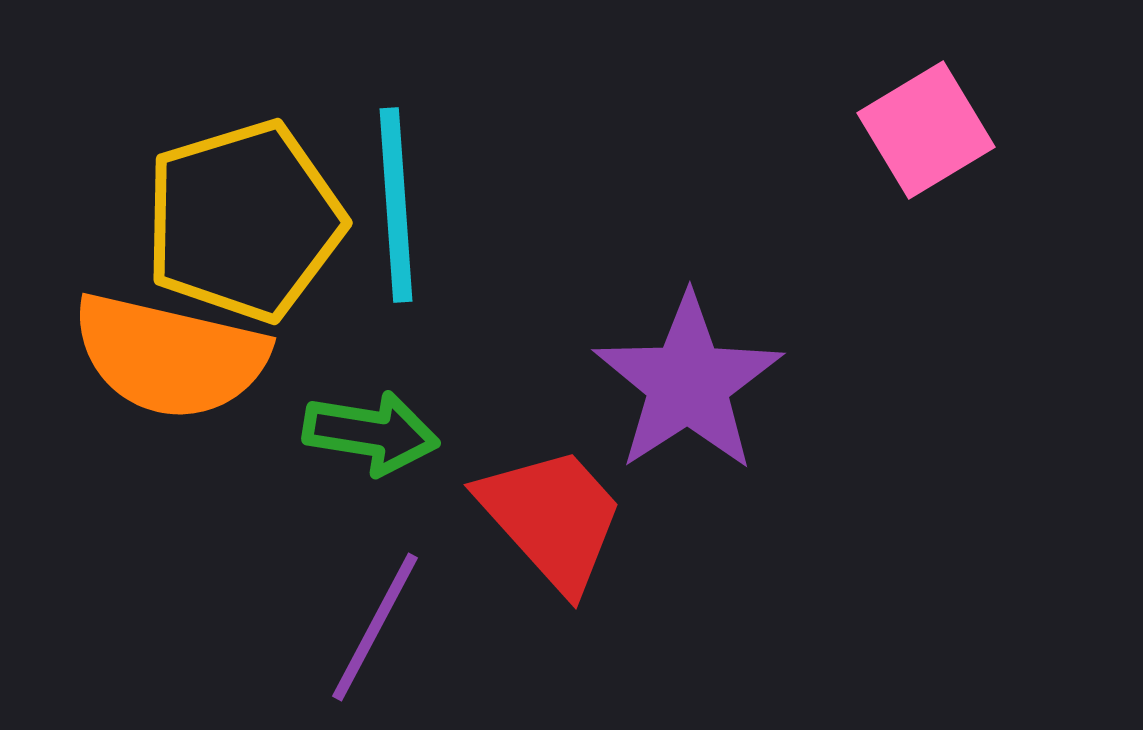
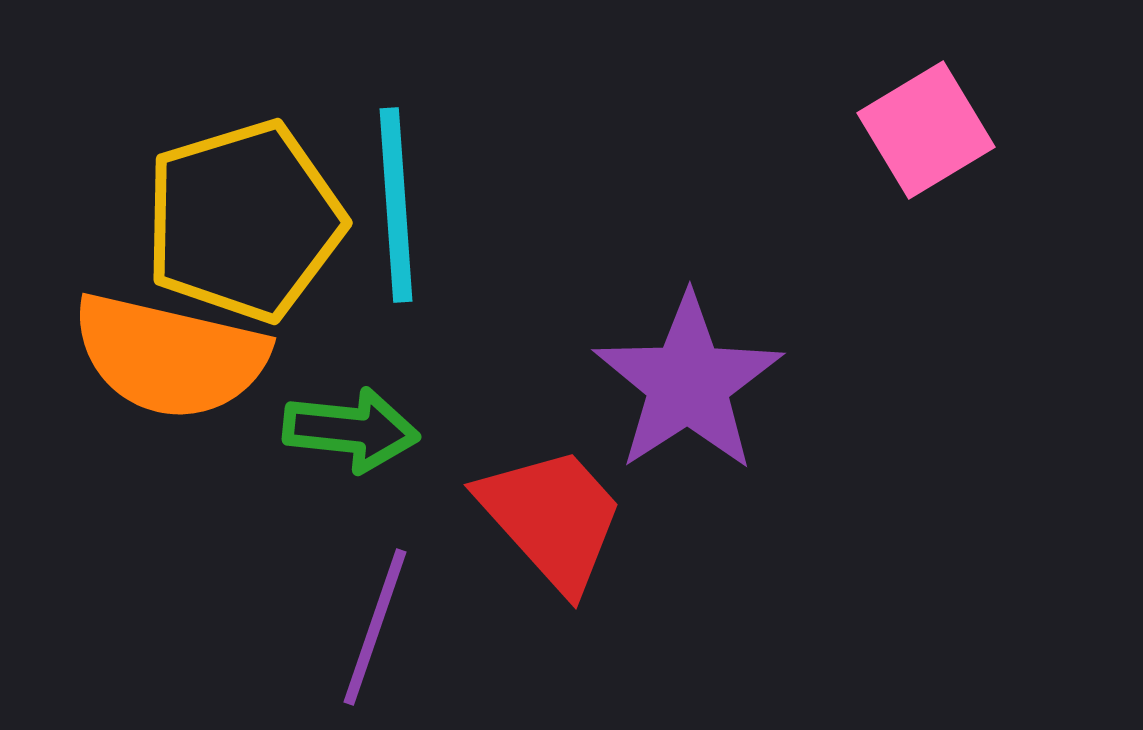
green arrow: moved 20 px left, 3 px up; rotated 3 degrees counterclockwise
purple line: rotated 9 degrees counterclockwise
